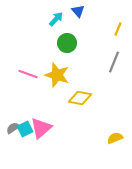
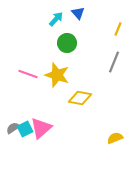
blue triangle: moved 2 px down
